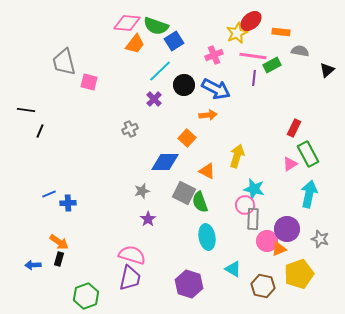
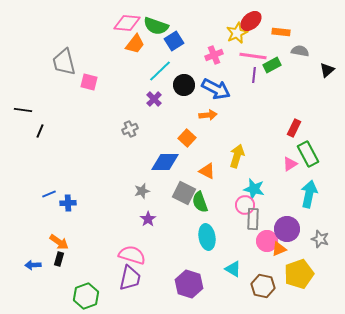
purple line at (254, 78): moved 3 px up
black line at (26, 110): moved 3 px left
